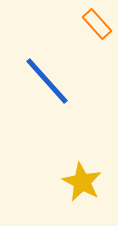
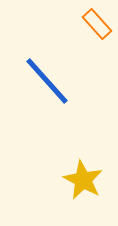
yellow star: moved 1 px right, 2 px up
